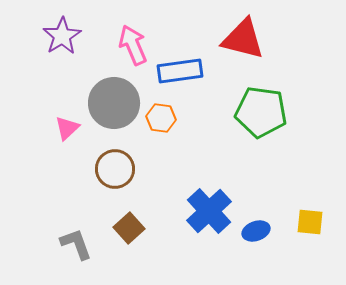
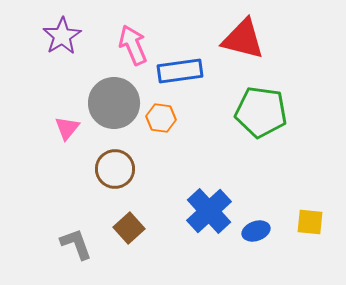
pink triangle: rotated 8 degrees counterclockwise
